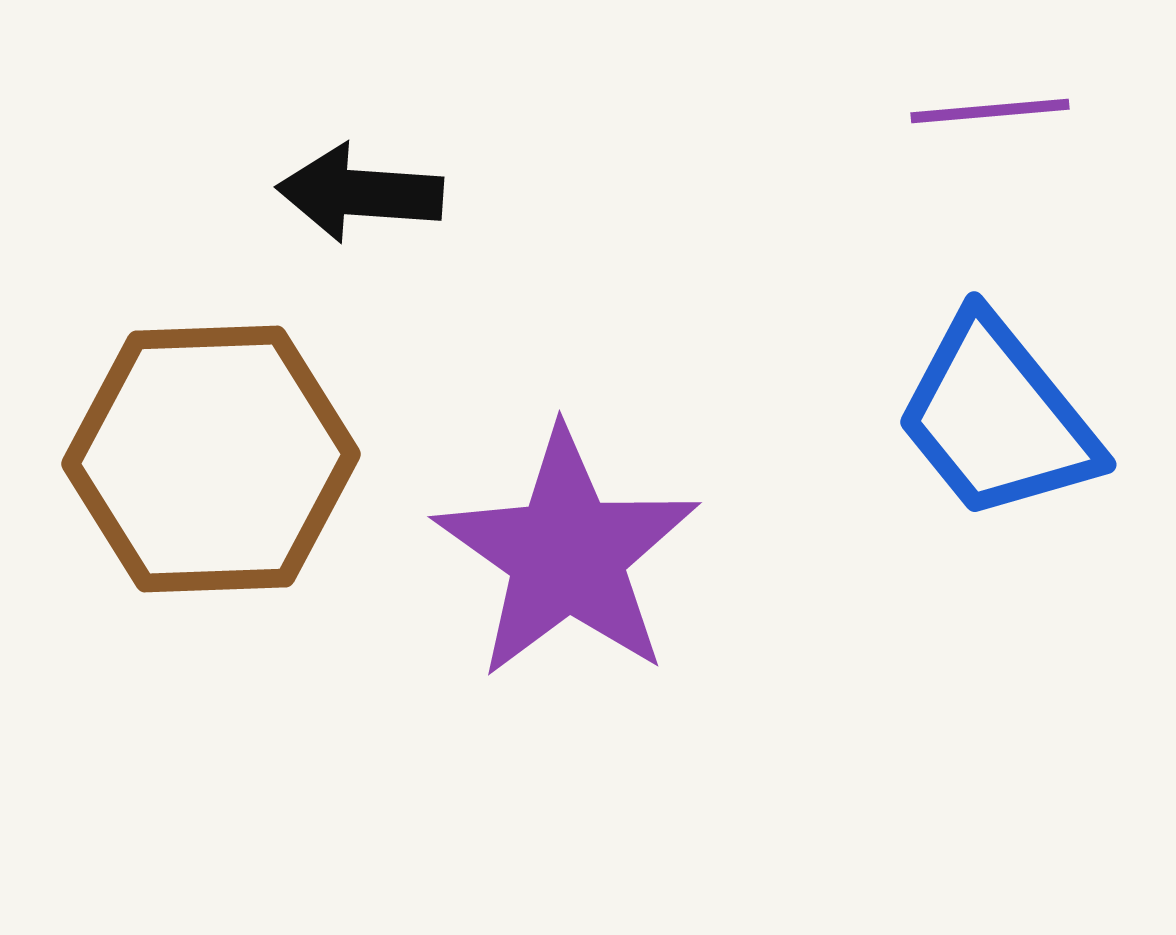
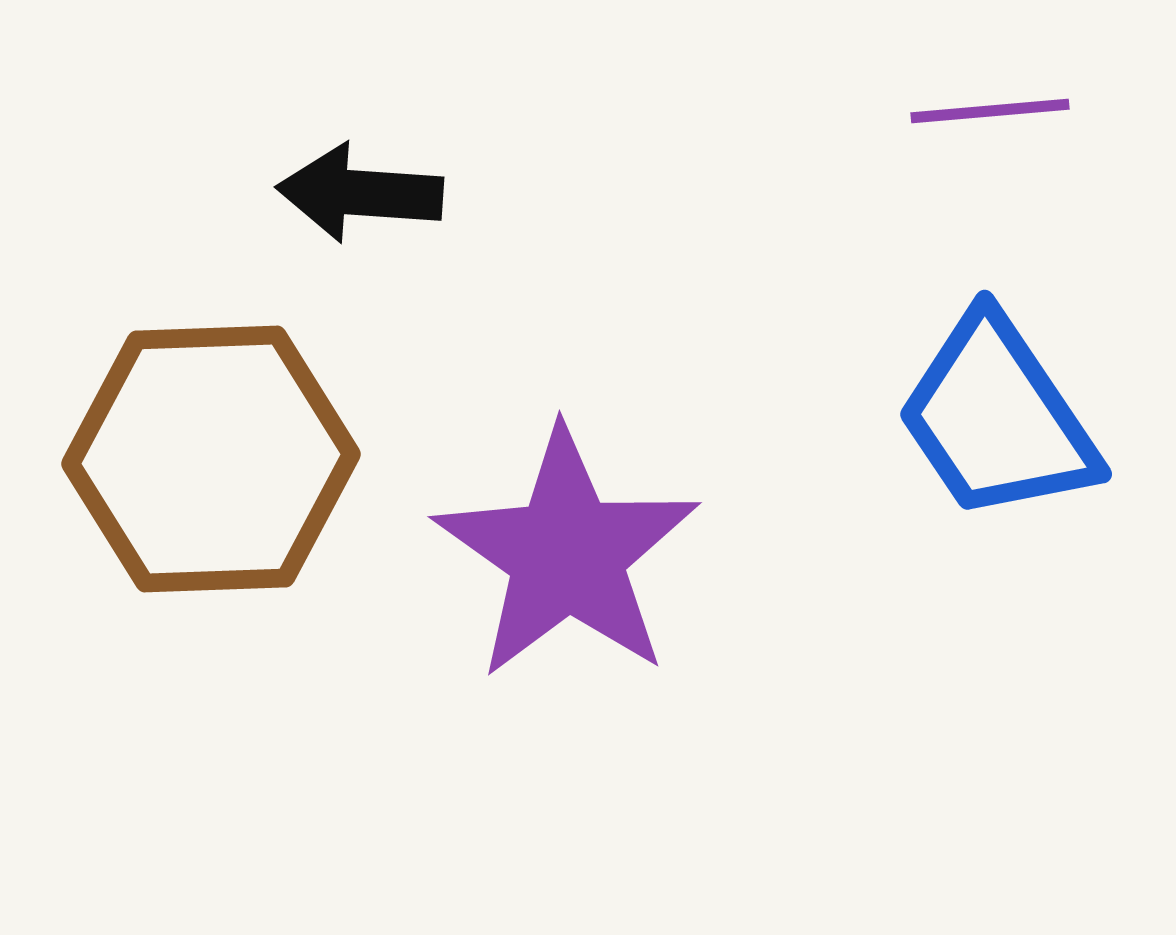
blue trapezoid: rotated 5 degrees clockwise
